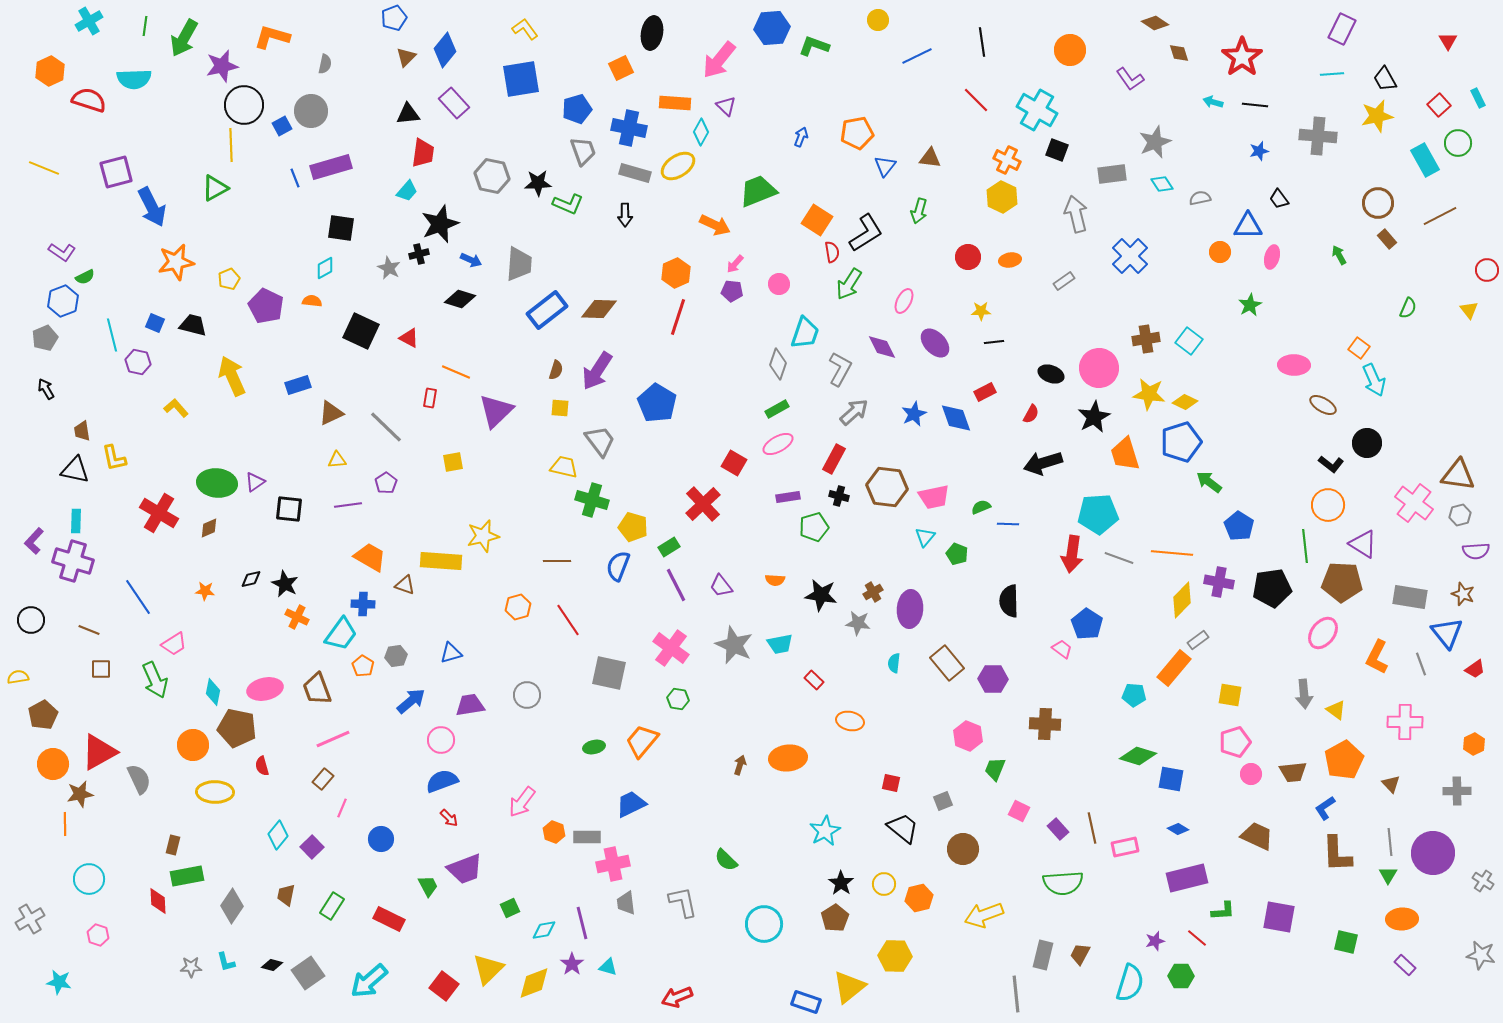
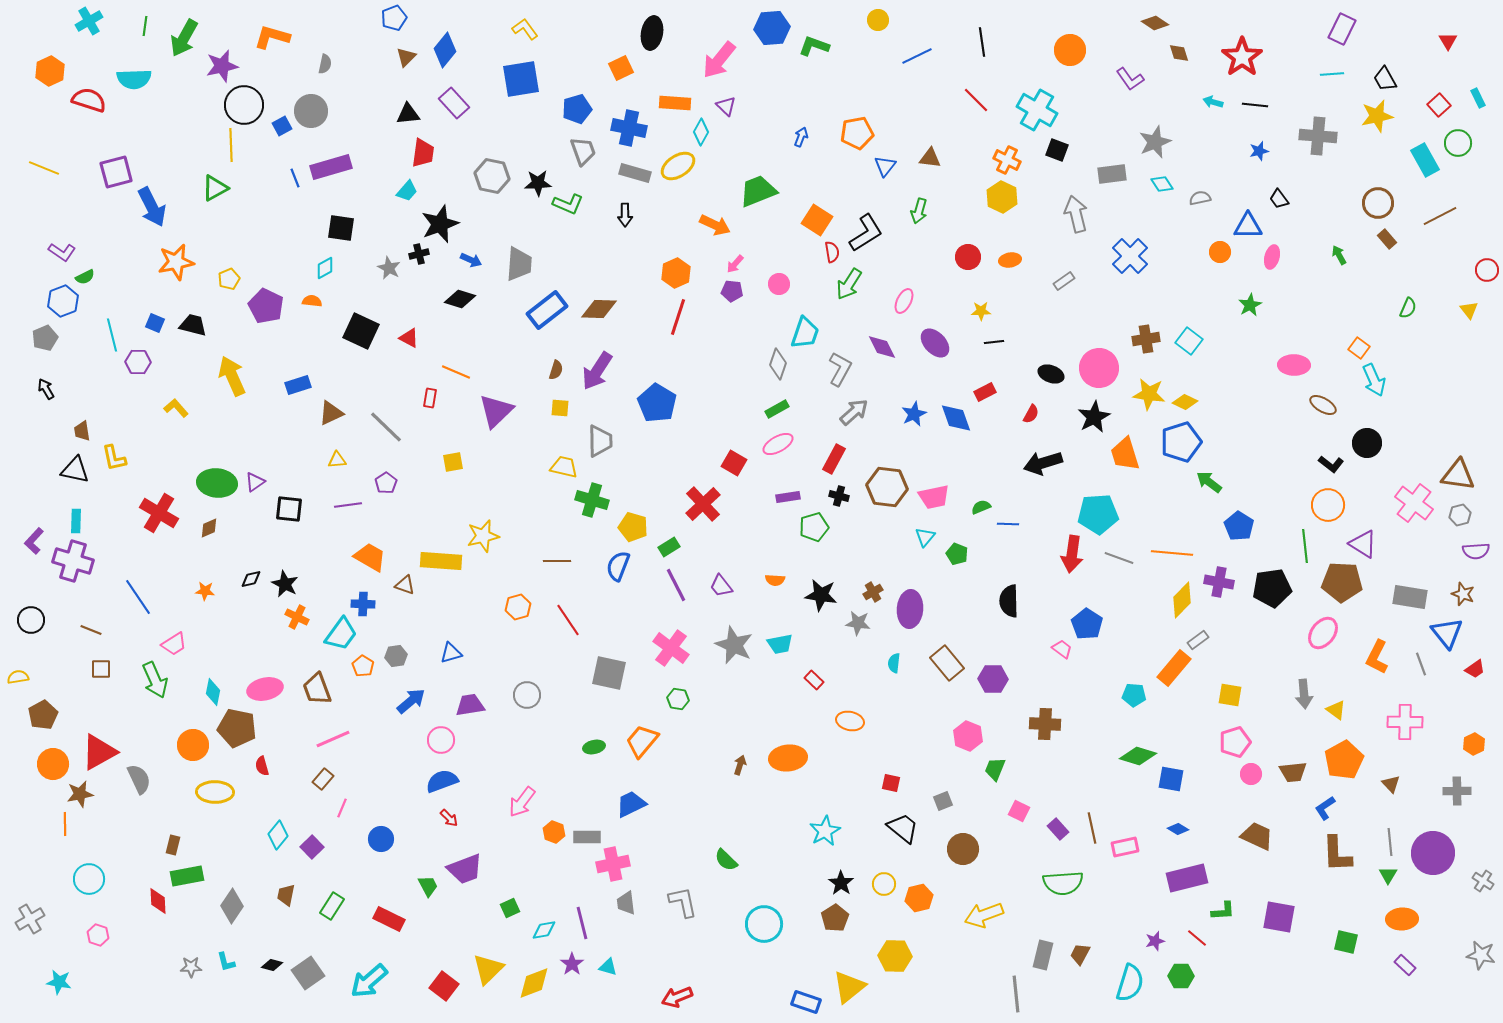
purple hexagon at (138, 362): rotated 10 degrees counterclockwise
gray trapezoid at (600, 441): rotated 36 degrees clockwise
brown line at (89, 630): moved 2 px right
